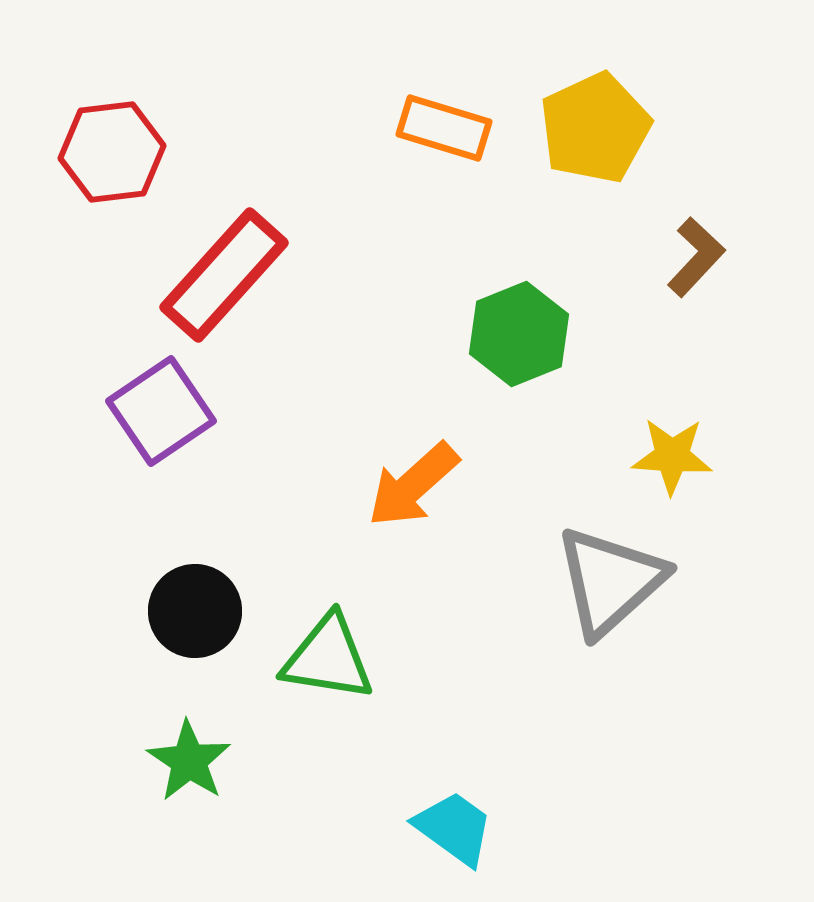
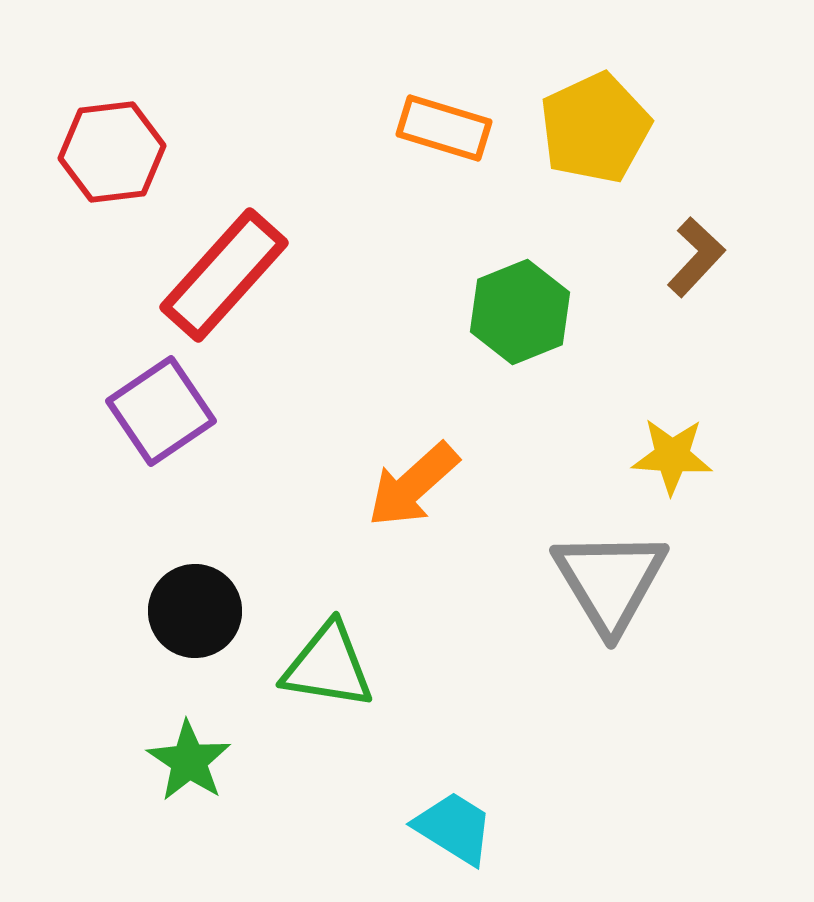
green hexagon: moved 1 px right, 22 px up
gray triangle: rotated 19 degrees counterclockwise
green triangle: moved 8 px down
cyan trapezoid: rotated 4 degrees counterclockwise
